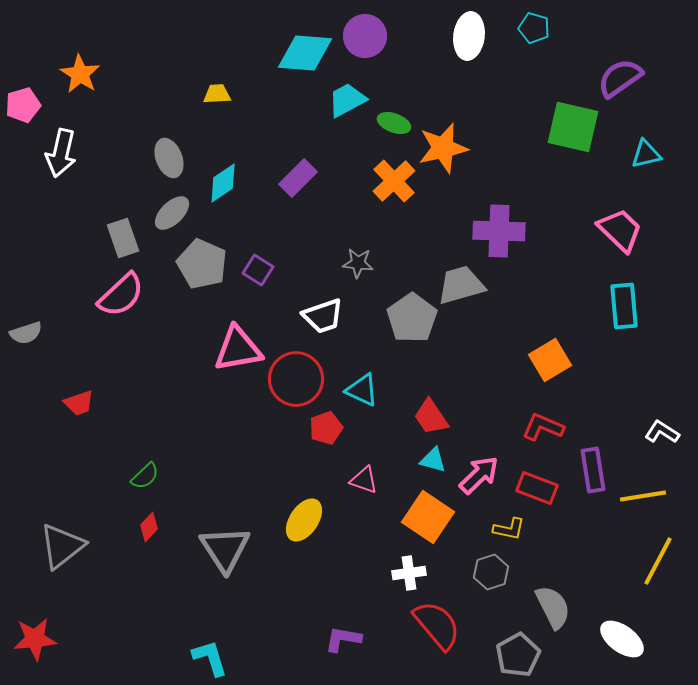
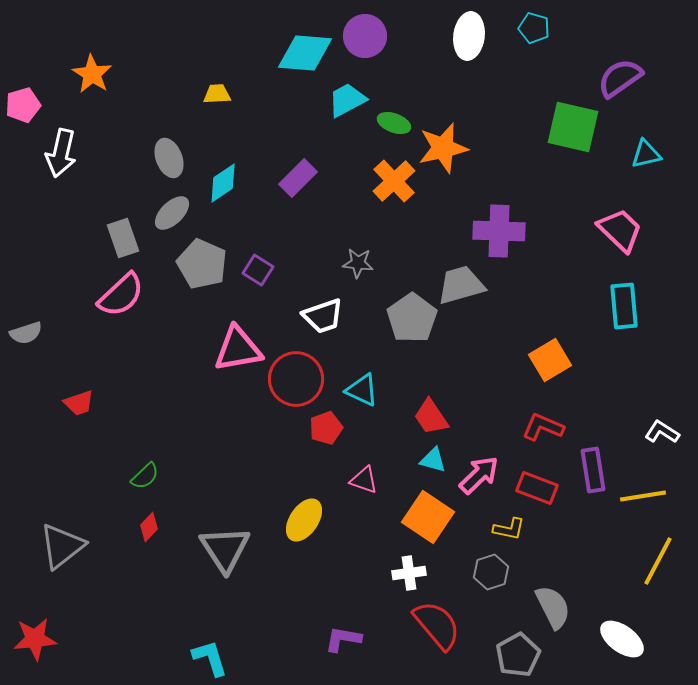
orange star at (80, 74): moved 12 px right
